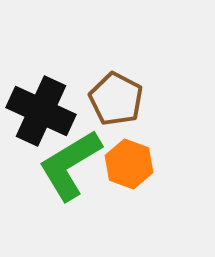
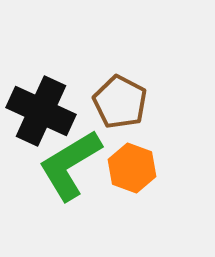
brown pentagon: moved 4 px right, 3 px down
orange hexagon: moved 3 px right, 4 px down
